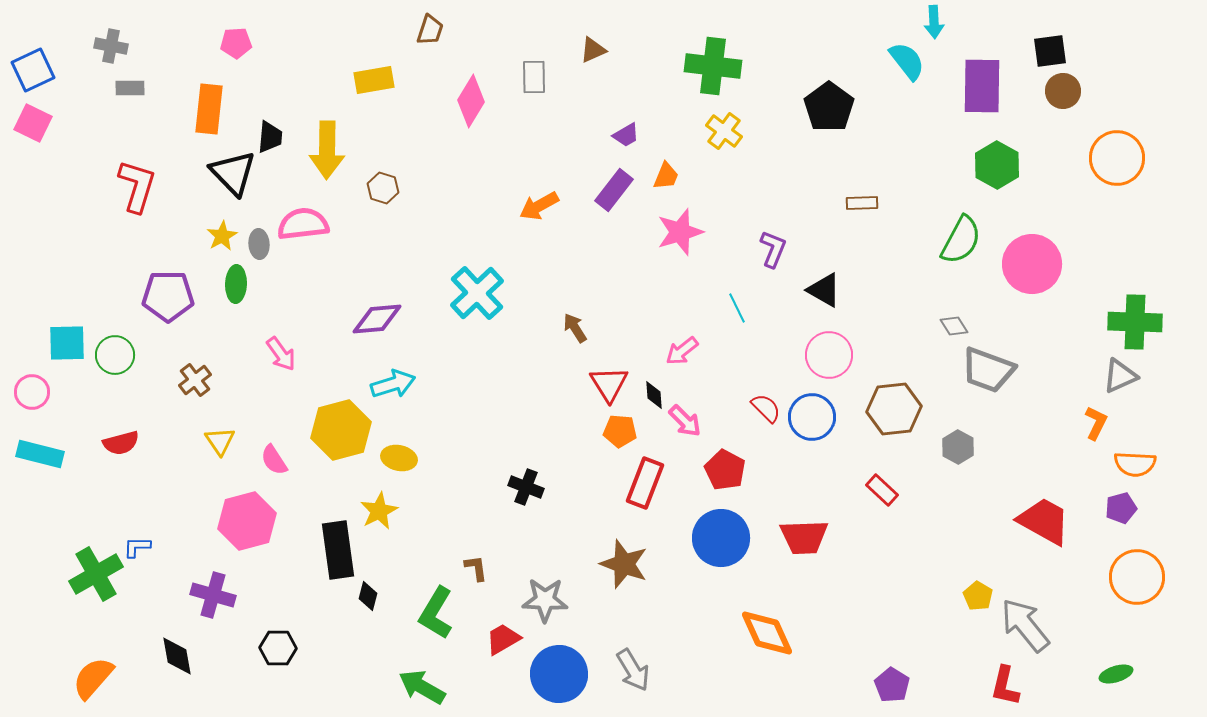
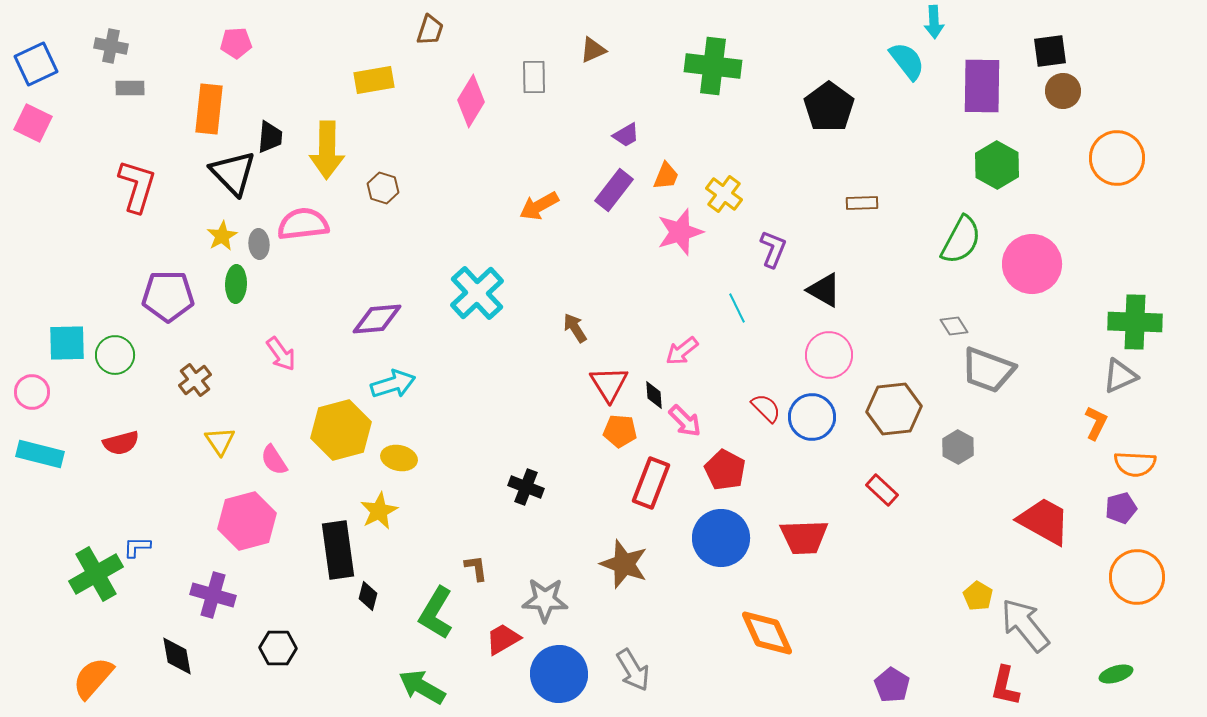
blue square at (33, 70): moved 3 px right, 6 px up
yellow cross at (724, 131): moved 63 px down
red rectangle at (645, 483): moved 6 px right
